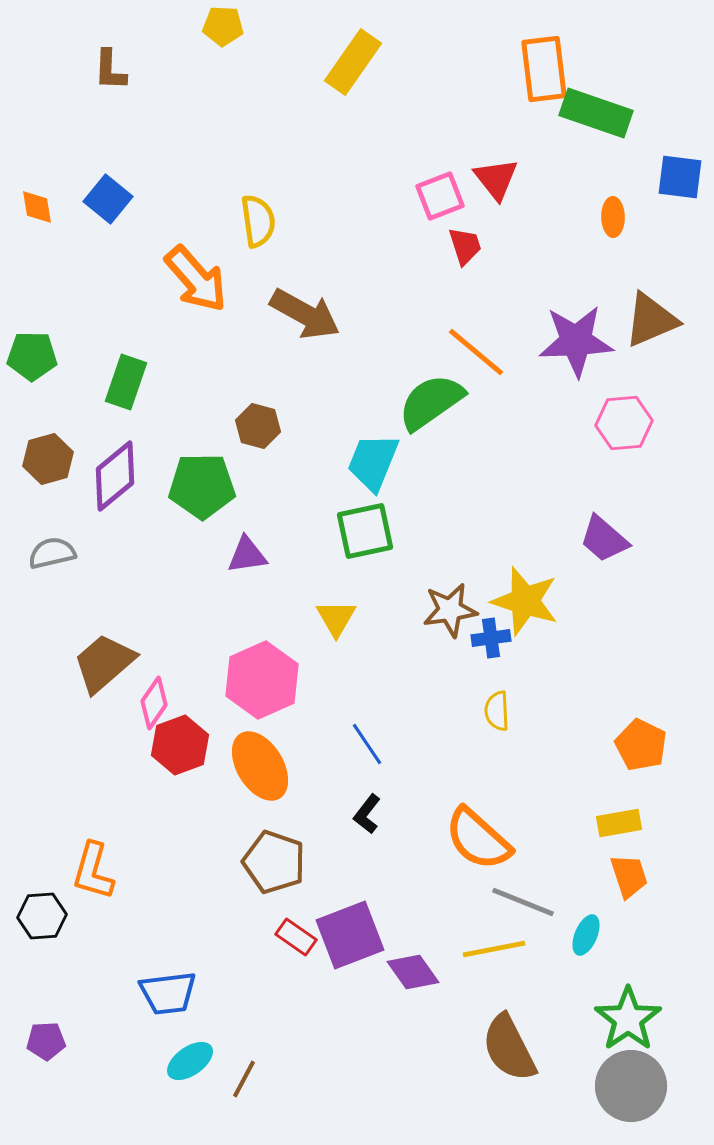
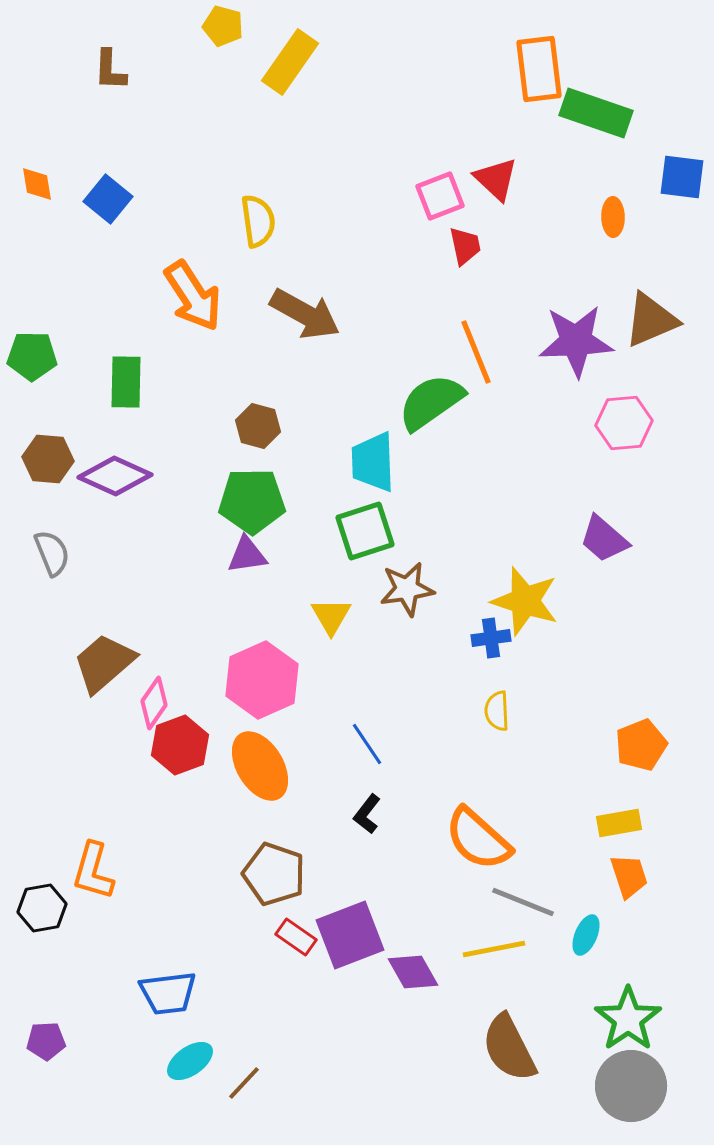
yellow pentagon at (223, 26): rotated 12 degrees clockwise
yellow rectangle at (353, 62): moved 63 px left
orange rectangle at (544, 69): moved 5 px left
blue square at (680, 177): moved 2 px right
red triangle at (496, 179): rotated 9 degrees counterclockwise
orange diamond at (37, 207): moved 23 px up
red trapezoid at (465, 246): rotated 6 degrees clockwise
orange arrow at (196, 279): moved 3 px left, 17 px down; rotated 8 degrees clockwise
orange line at (476, 352): rotated 28 degrees clockwise
green rectangle at (126, 382): rotated 18 degrees counterclockwise
brown hexagon at (48, 459): rotated 21 degrees clockwise
cyan trapezoid at (373, 462): rotated 24 degrees counterclockwise
purple diamond at (115, 476): rotated 64 degrees clockwise
green pentagon at (202, 486): moved 50 px right, 15 px down
green square at (365, 531): rotated 6 degrees counterclockwise
gray semicircle at (52, 553): rotated 81 degrees clockwise
brown star at (450, 610): moved 43 px left, 21 px up
yellow triangle at (336, 618): moved 5 px left, 2 px up
orange pentagon at (641, 745): rotated 24 degrees clockwise
brown pentagon at (274, 862): moved 12 px down
black hexagon at (42, 916): moved 8 px up; rotated 6 degrees counterclockwise
purple diamond at (413, 972): rotated 6 degrees clockwise
brown line at (244, 1079): moved 4 px down; rotated 15 degrees clockwise
